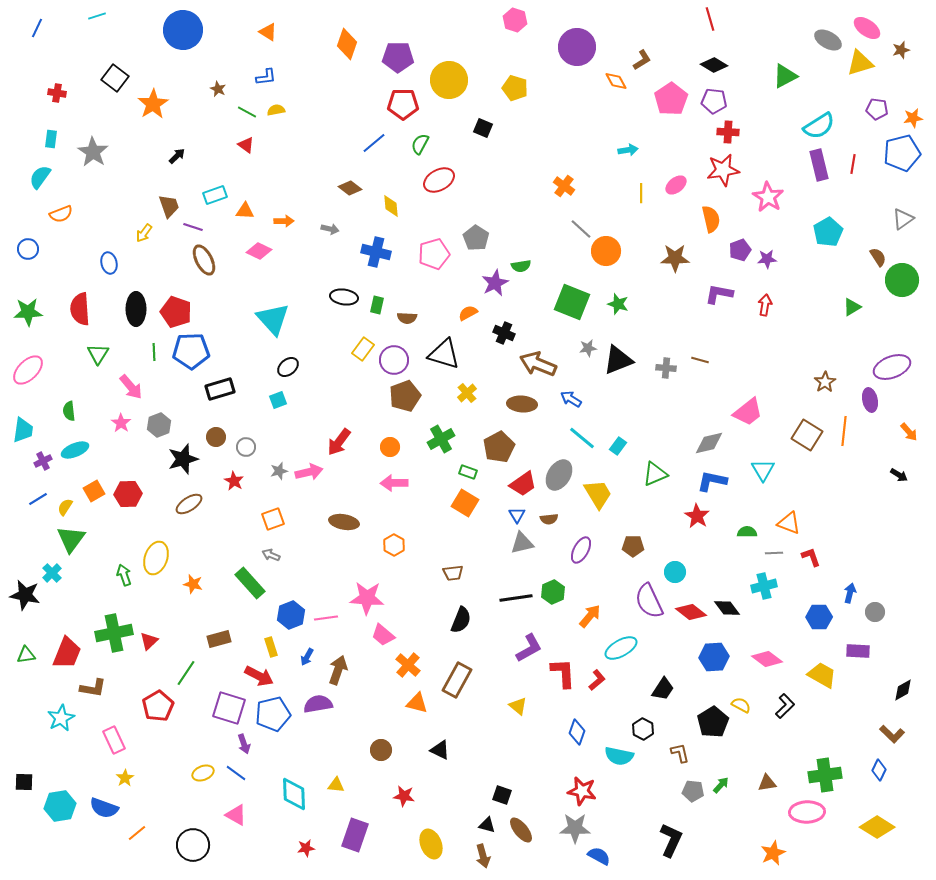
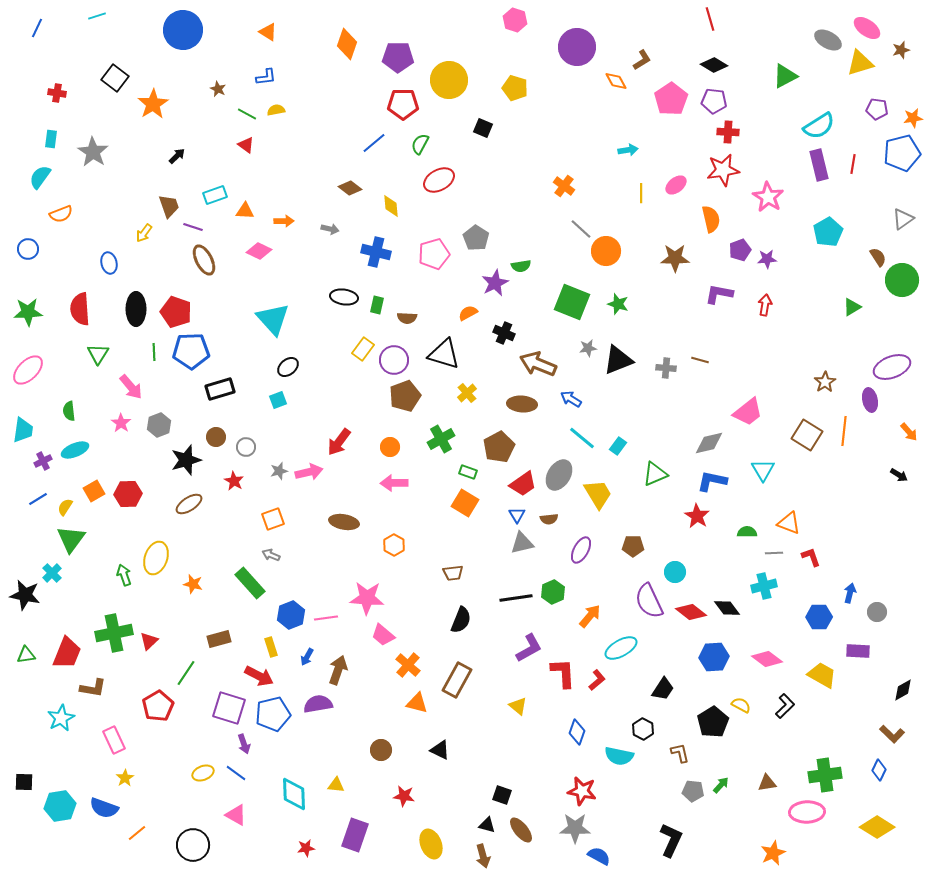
green line at (247, 112): moved 2 px down
black star at (183, 459): moved 3 px right, 1 px down
gray circle at (875, 612): moved 2 px right
